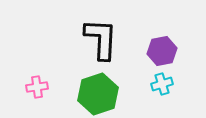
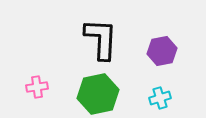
cyan cross: moved 2 px left, 14 px down
green hexagon: rotated 6 degrees clockwise
